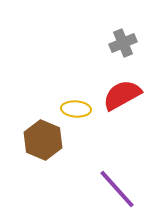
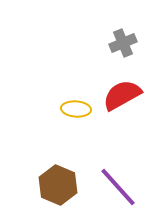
brown hexagon: moved 15 px right, 45 px down
purple line: moved 1 px right, 2 px up
